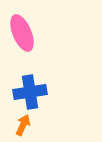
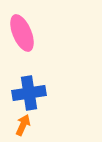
blue cross: moved 1 px left, 1 px down
